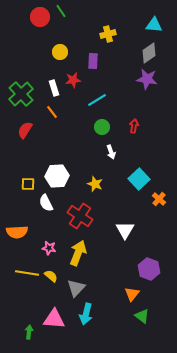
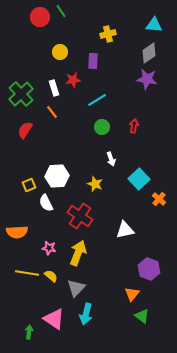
white arrow: moved 7 px down
yellow square: moved 1 px right, 1 px down; rotated 24 degrees counterclockwise
white triangle: rotated 48 degrees clockwise
pink triangle: rotated 30 degrees clockwise
